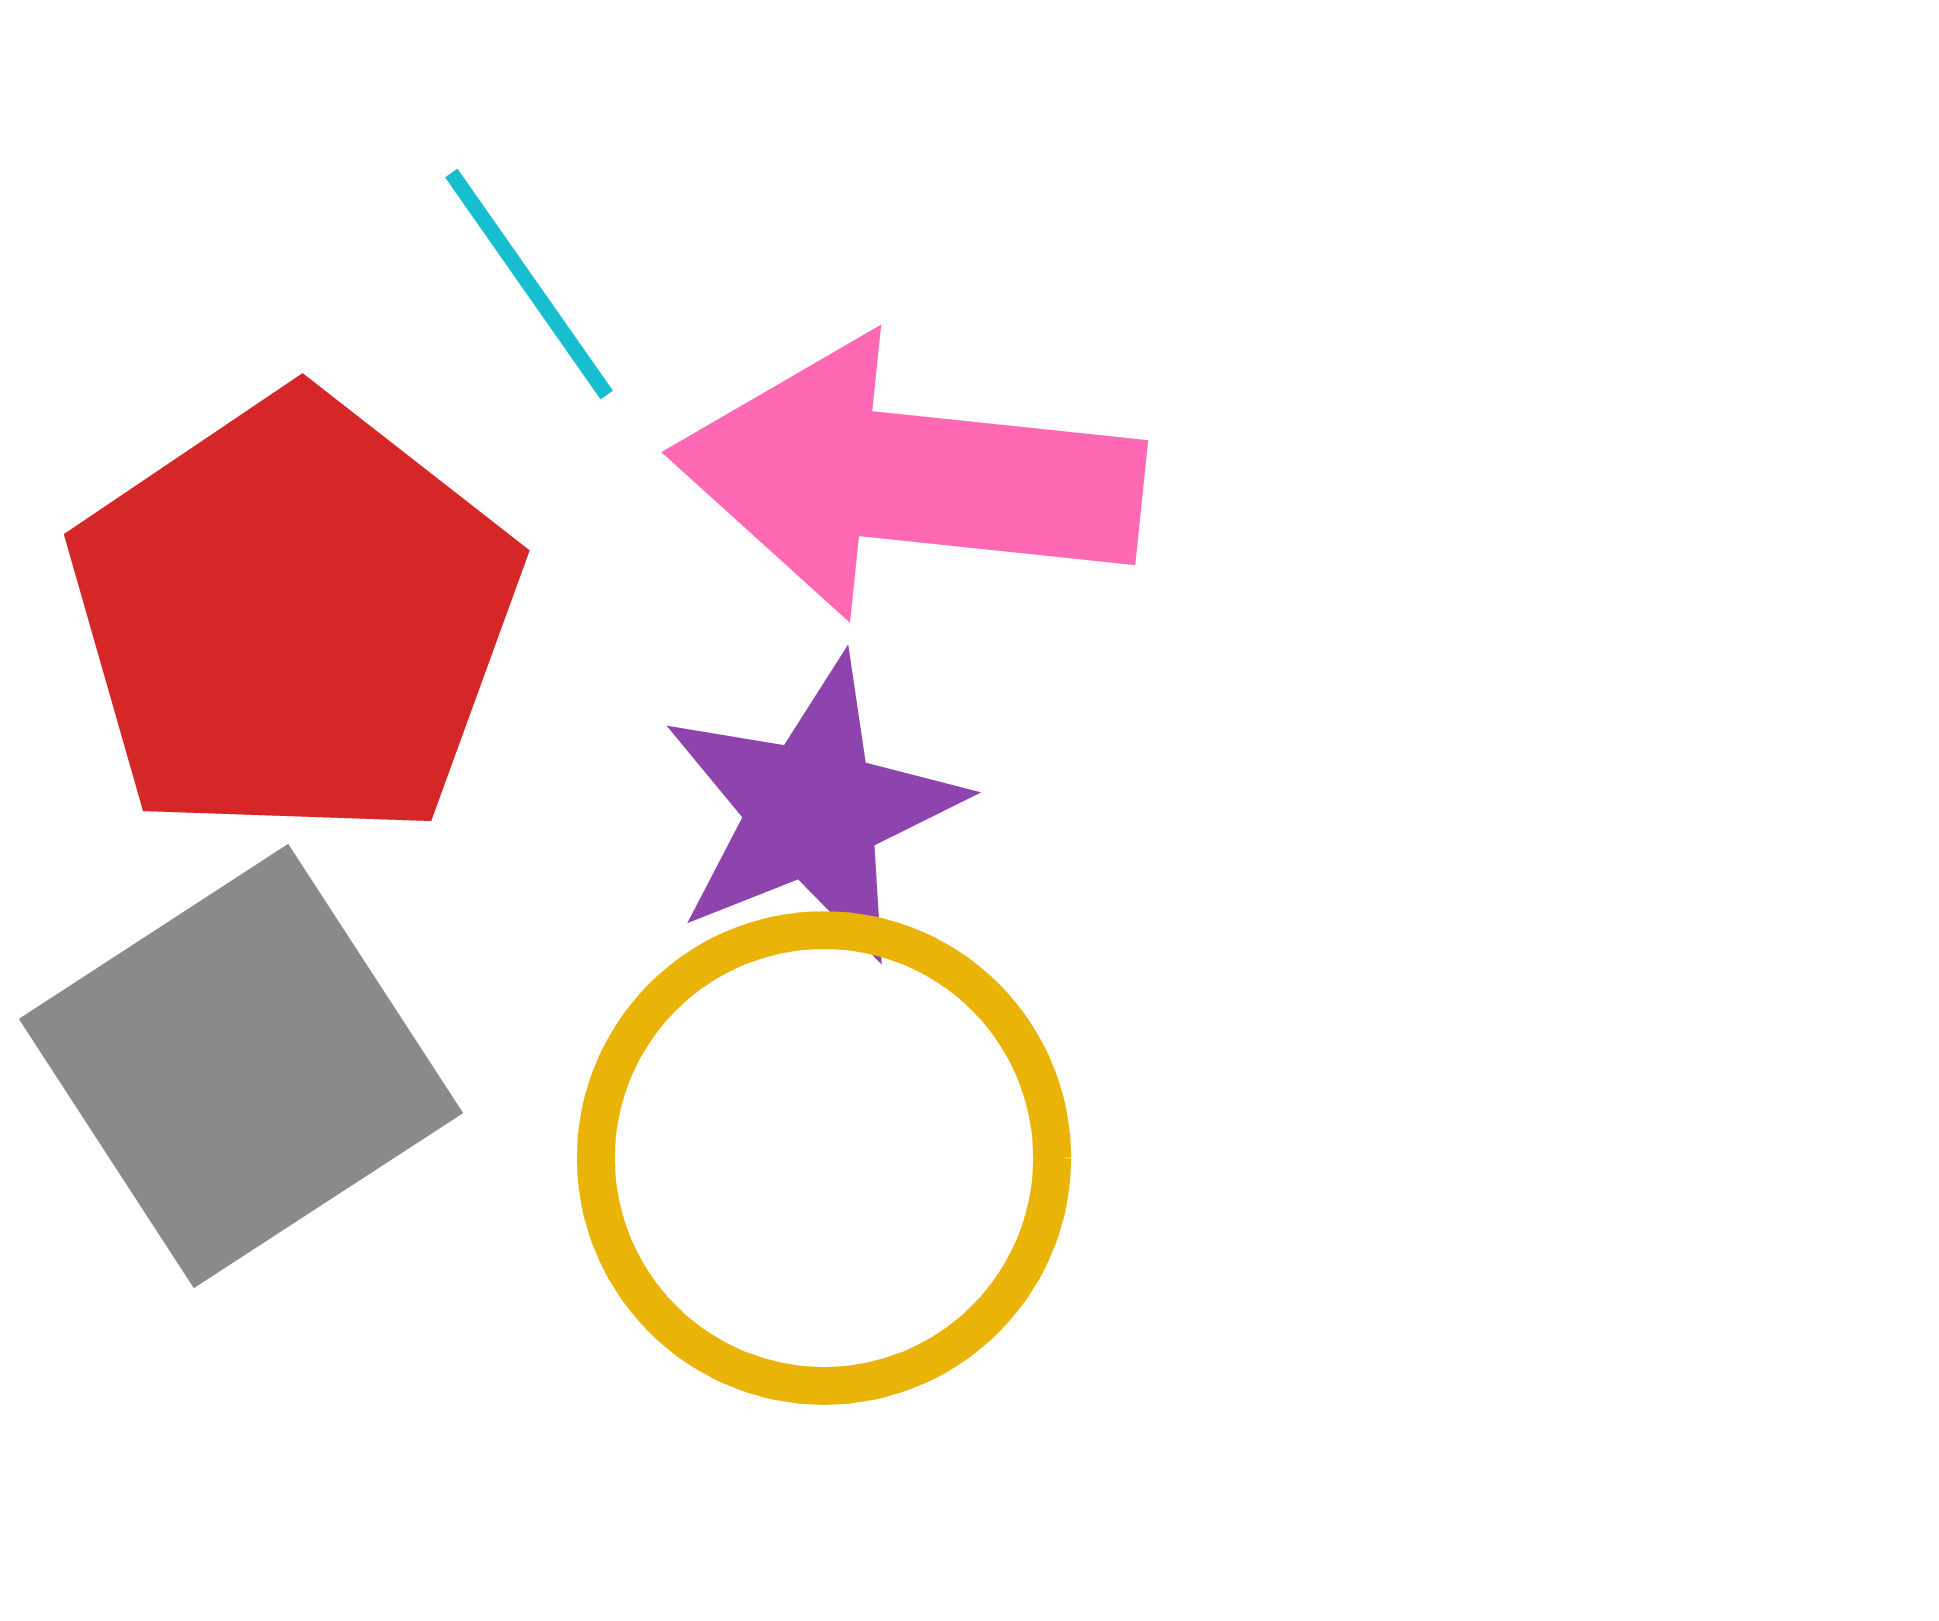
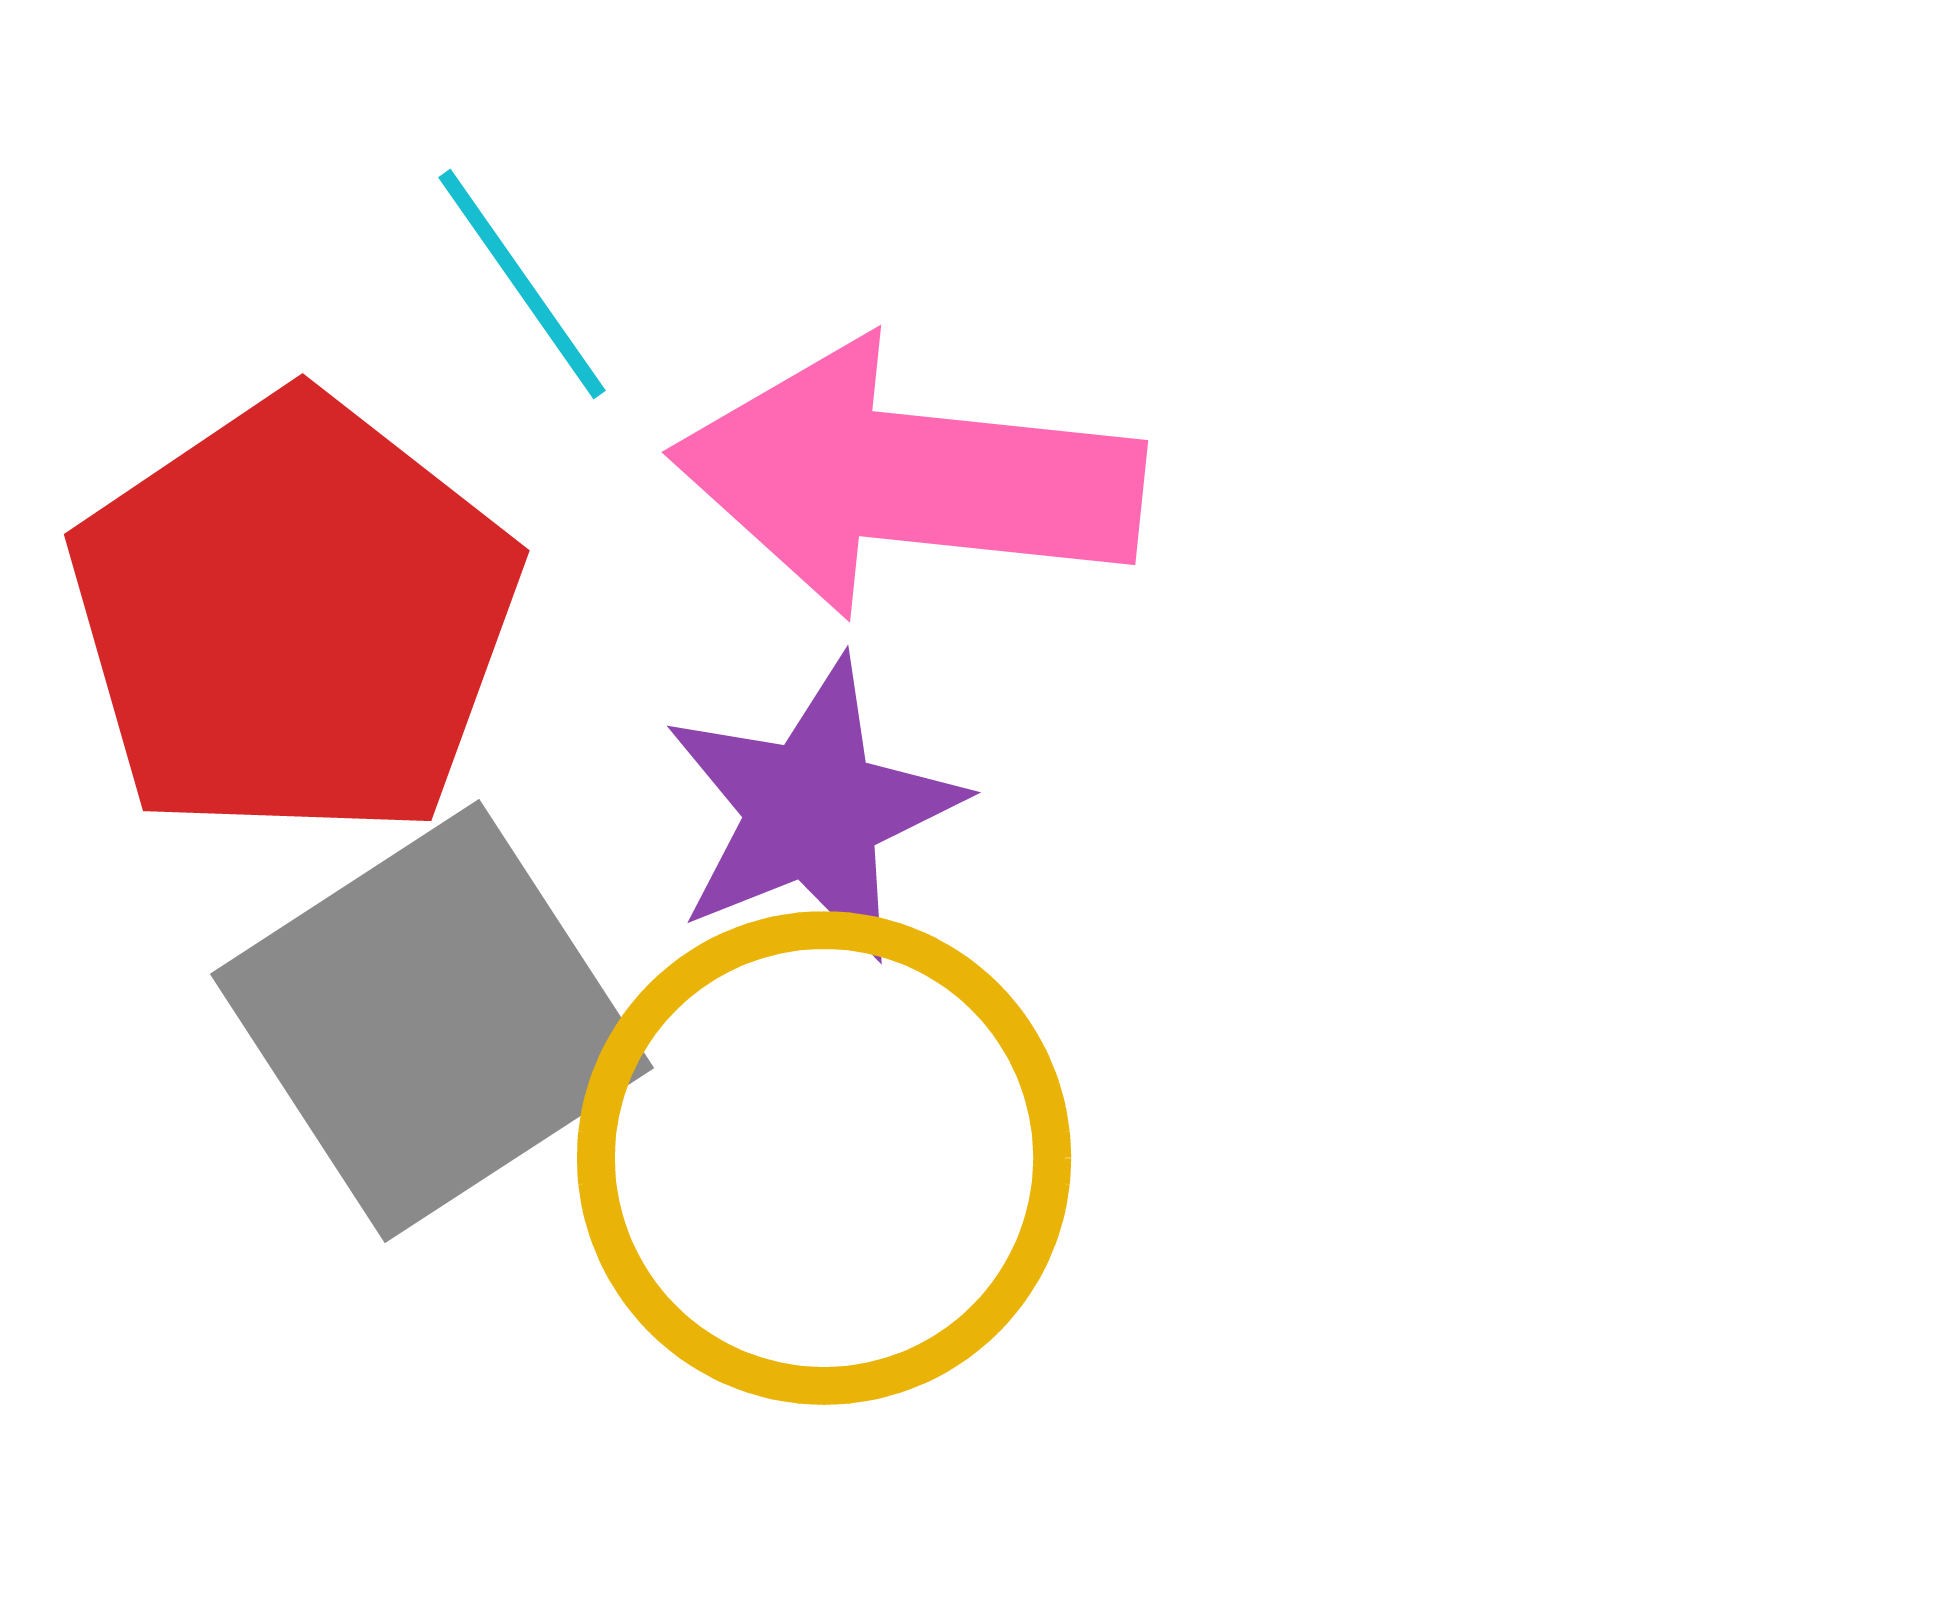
cyan line: moved 7 px left
gray square: moved 191 px right, 45 px up
